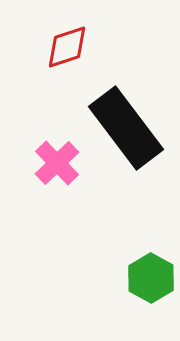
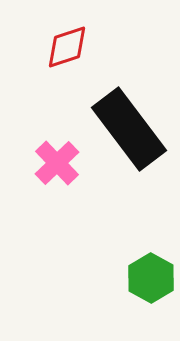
black rectangle: moved 3 px right, 1 px down
